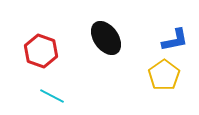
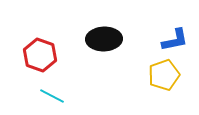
black ellipse: moved 2 px left, 1 px down; rotated 56 degrees counterclockwise
red hexagon: moved 1 px left, 4 px down
yellow pentagon: rotated 16 degrees clockwise
